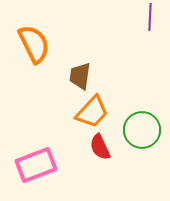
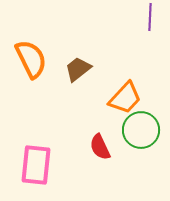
orange semicircle: moved 3 px left, 15 px down
brown trapezoid: moved 2 px left, 7 px up; rotated 44 degrees clockwise
orange trapezoid: moved 33 px right, 14 px up
green circle: moved 1 px left
pink rectangle: rotated 63 degrees counterclockwise
